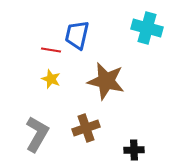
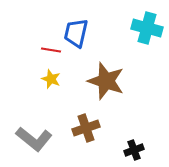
blue trapezoid: moved 1 px left, 2 px up
brown star: rotated 6 degrees clockwise
gray L-shape: moved 3 px left, 5 px down; rotated 99 degrees clockwise
black cross: rotated 18 degrees counterclockwise
